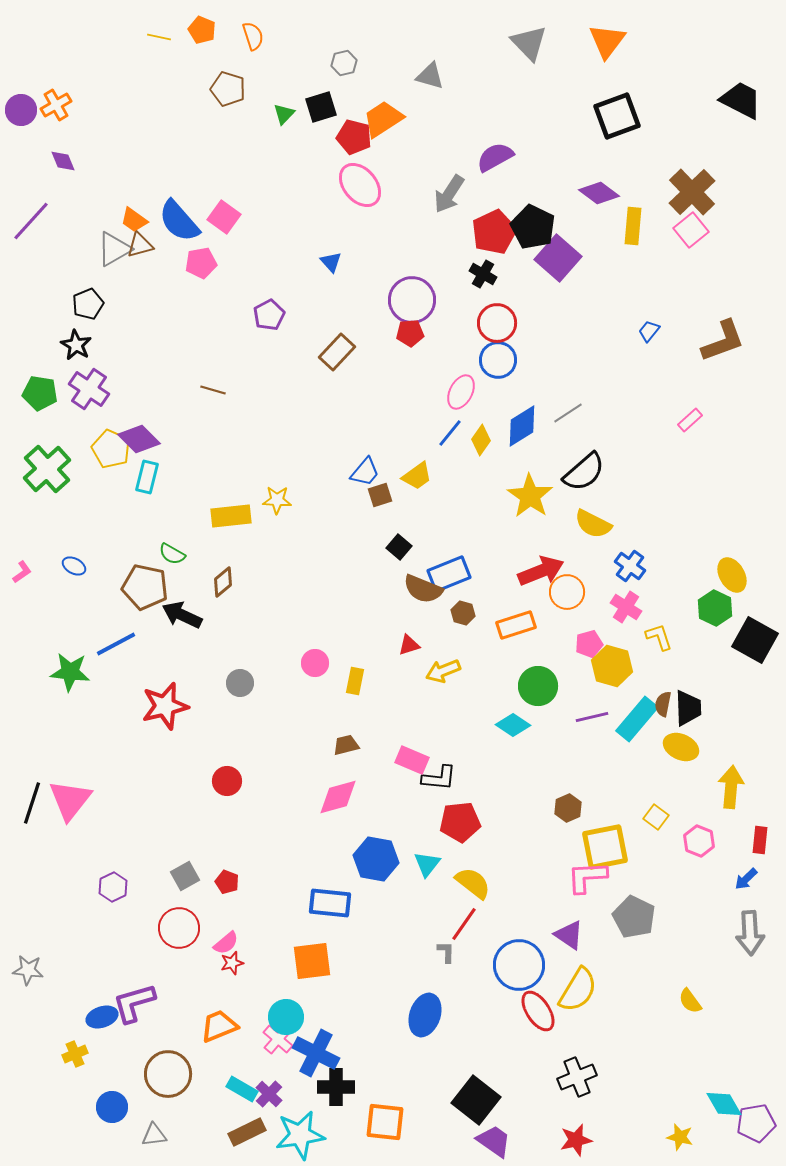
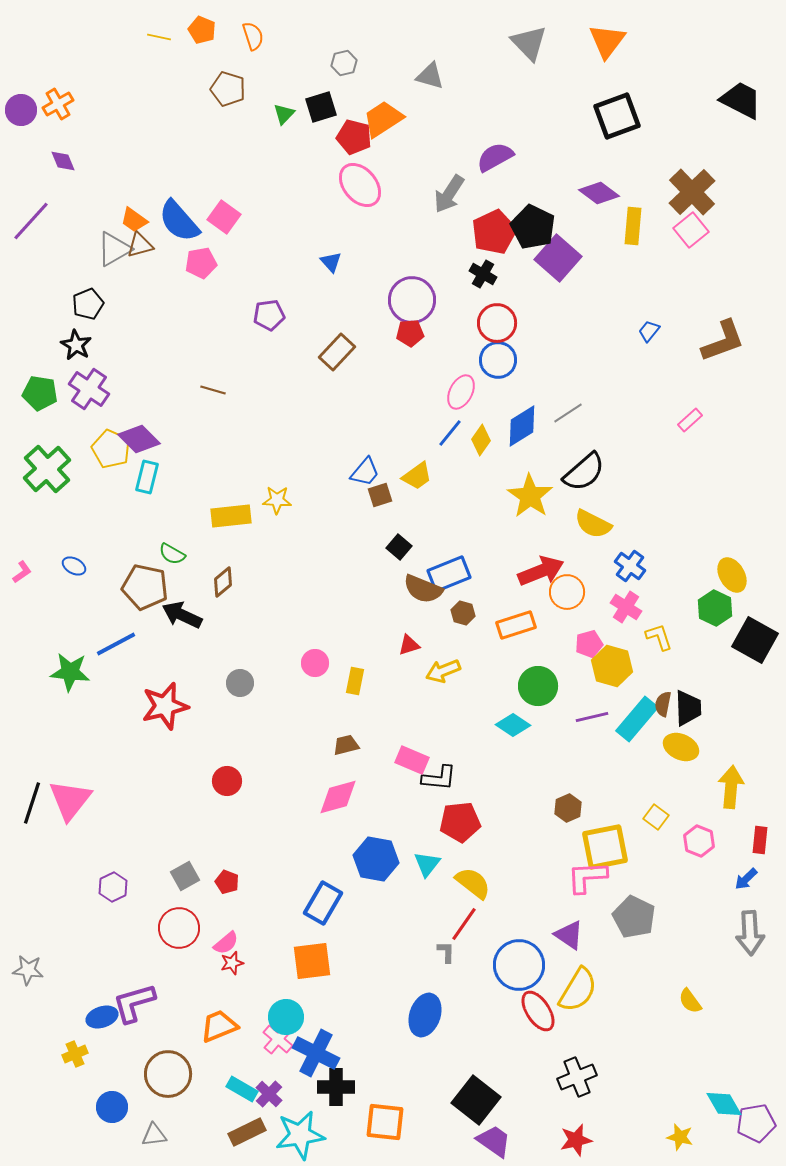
orange cross at (56, 105): moved 2 px right, 1 px up
purple pentagon at (269, 315): rotated 20 degrees clockwise
blue rectangle at (330, 903): moved 7 px left; rotated 66 degrees counterclockwise
